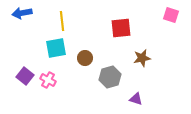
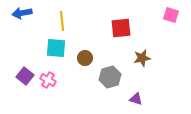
cyan square: rotated 15 degrees clockwise
